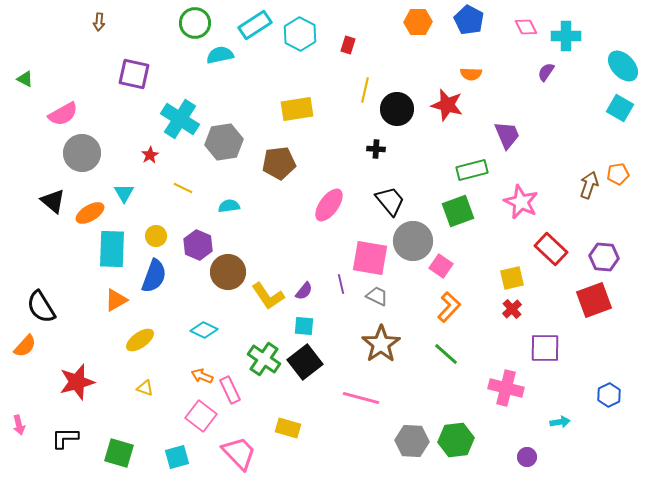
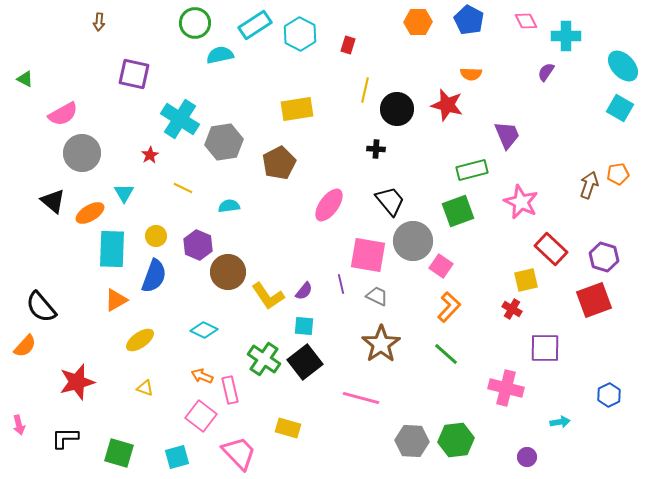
pink diamond at (526, 27): moved 6 px up
brown pentagon at (279, 163): rotated 20 degrees counterclockwise
purple hexagon at (604, 257): rotated 12 degrees clockwise
pink square at (370, 258): moved 2 px left, 3 px up
yellow square at (512, 278): moved 14 px right, 2 px down
black semicircle at (41, 307): rotated 8 degrees counterclockwise
red cross at (512, 309): rotated 18 degrees counterclockwise
pink rectangle at (230, 390): rotated 12 degrees clockwise
